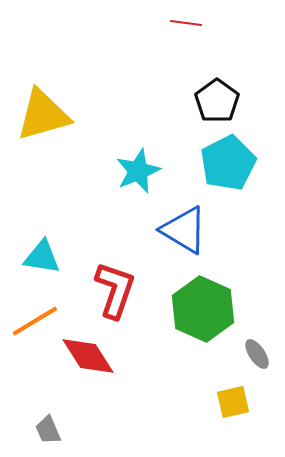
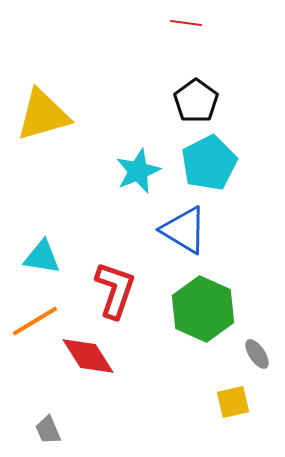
black pentagon: moved 21 px left
cyan pentagon: moved 19 px left
